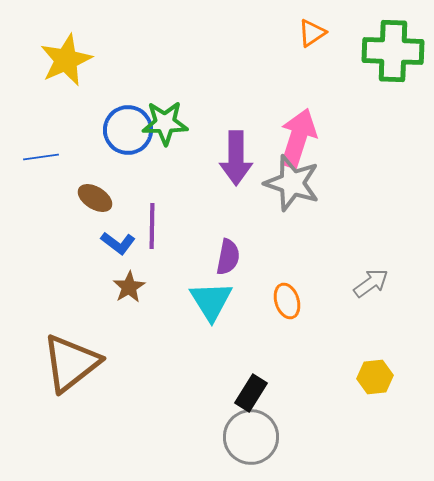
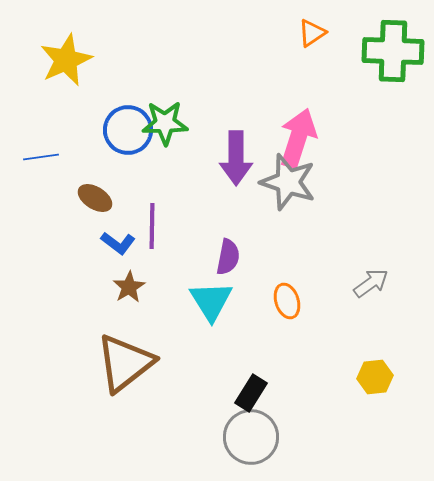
gray star: moved 4 px left, 1 px up
brown triangle: moved 54 px right
